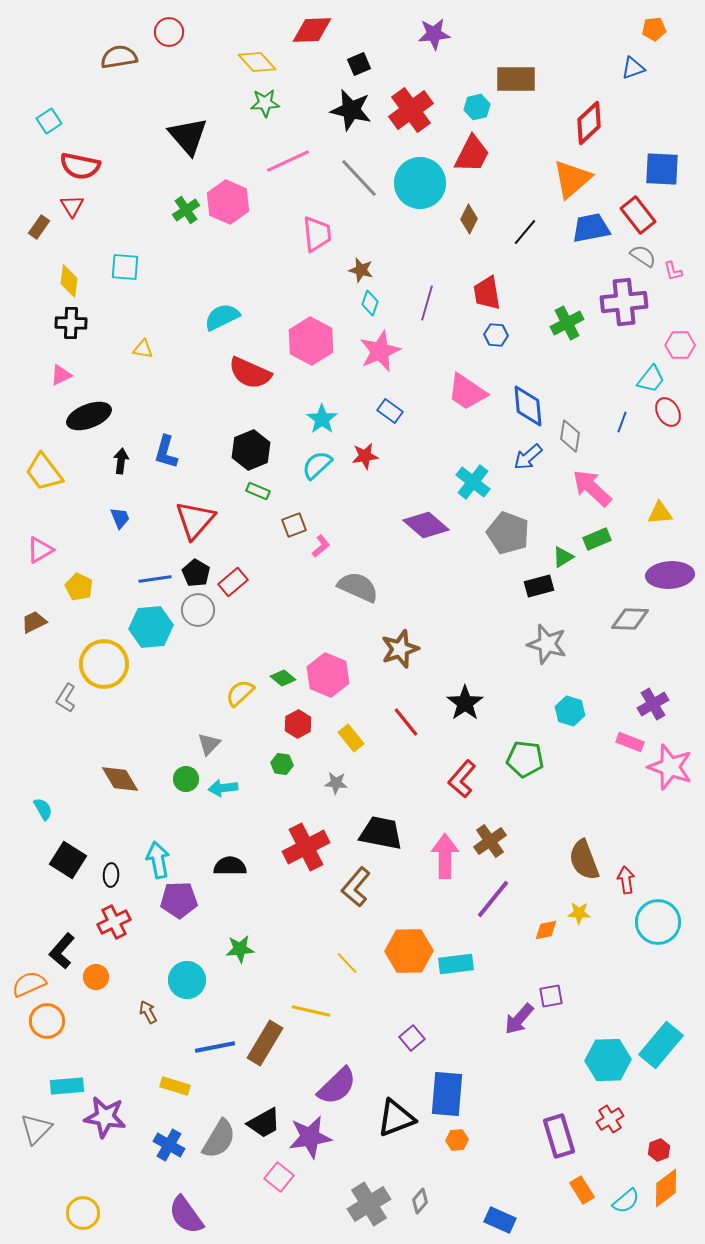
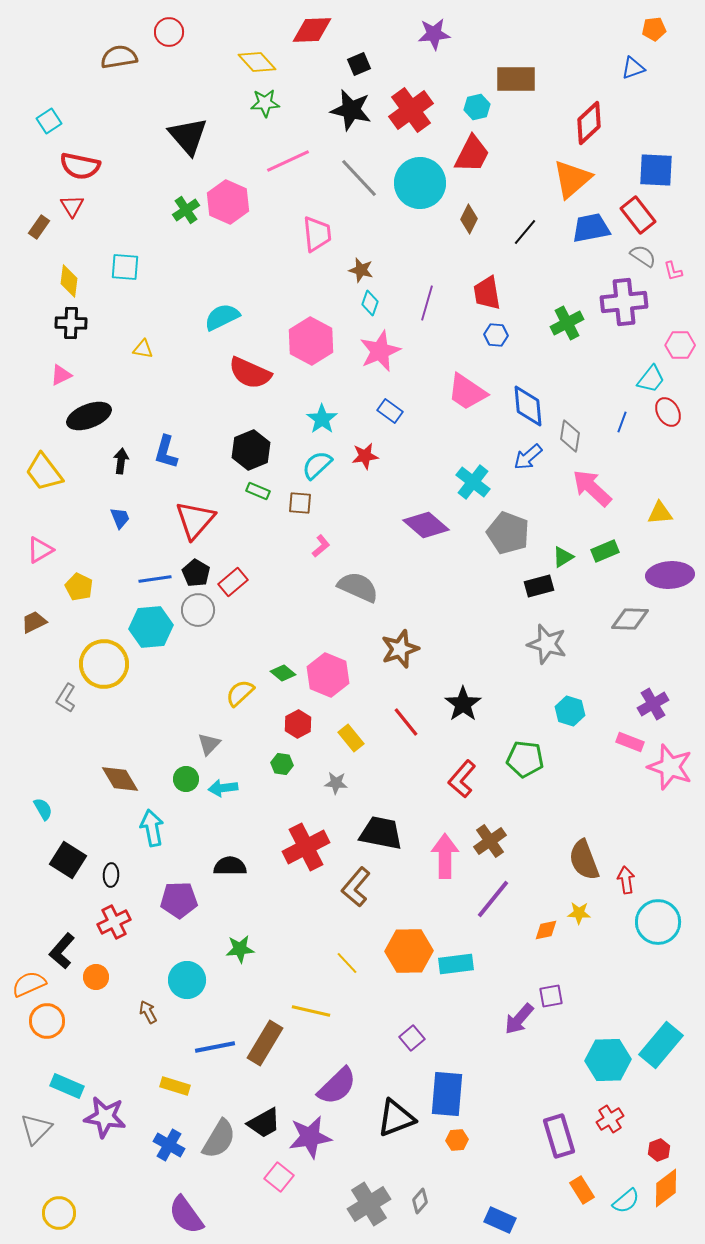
blue square at (662, 169): moved 6 px left, 1 px down
brown square at (294, 525): moved 6 px right, 22 px up; rotated 25 degrees clockwise
green rectangle at (597, 539): moved 8 px right, 12 px down
green diamond at (283, 678): moved 5 px up
black star at (465, 703): moved 2 px left, 1 px down
cyan arrow at (158, 860): moved 6 px left, 32 px up
cyan rectangle at (67, 1086): rotated 28 degrees clockwise
yellow circle at (83, 1213): moved 24 px left
